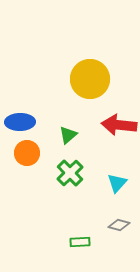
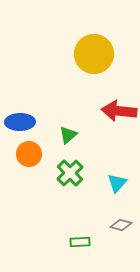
yellow circle: moved 4 px right, 25 px up
red arrow: moved 14 px up
orange circle: moved 2 px right, 1 px down
gray diamond: moved 2 px right
